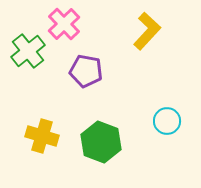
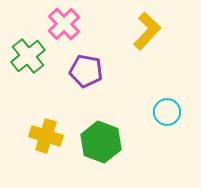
green cross: moved 5 px down
cyan circle: moved 9 px up
yellow cross: moved 4 px right
